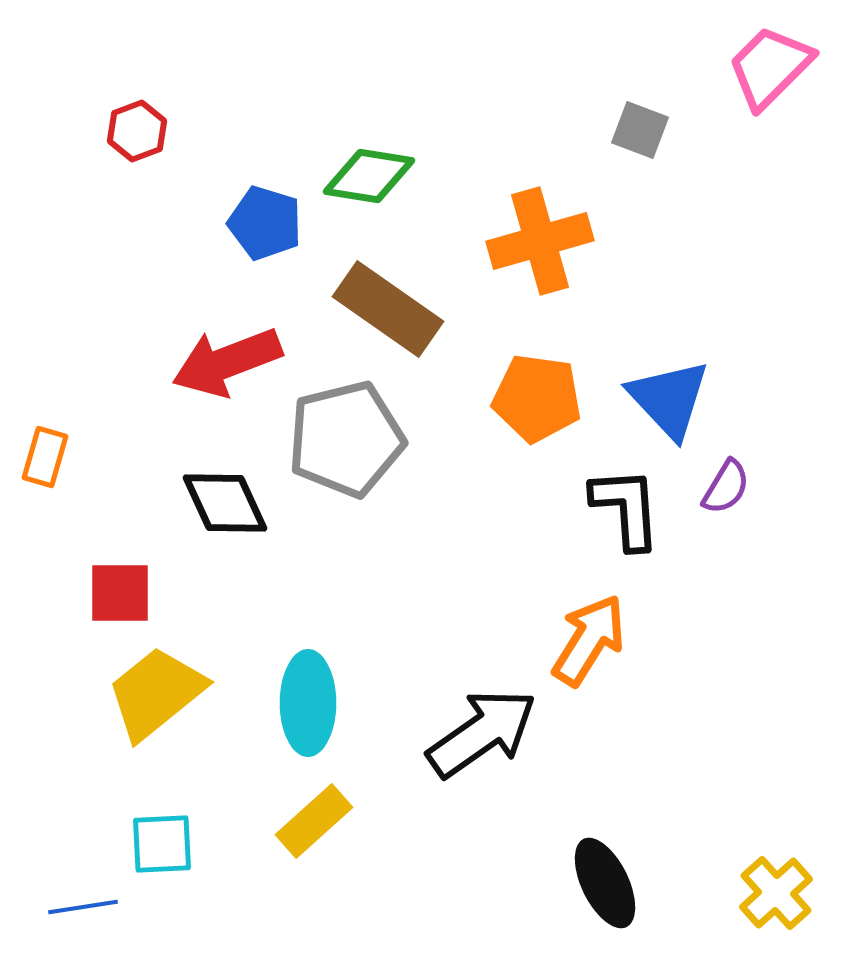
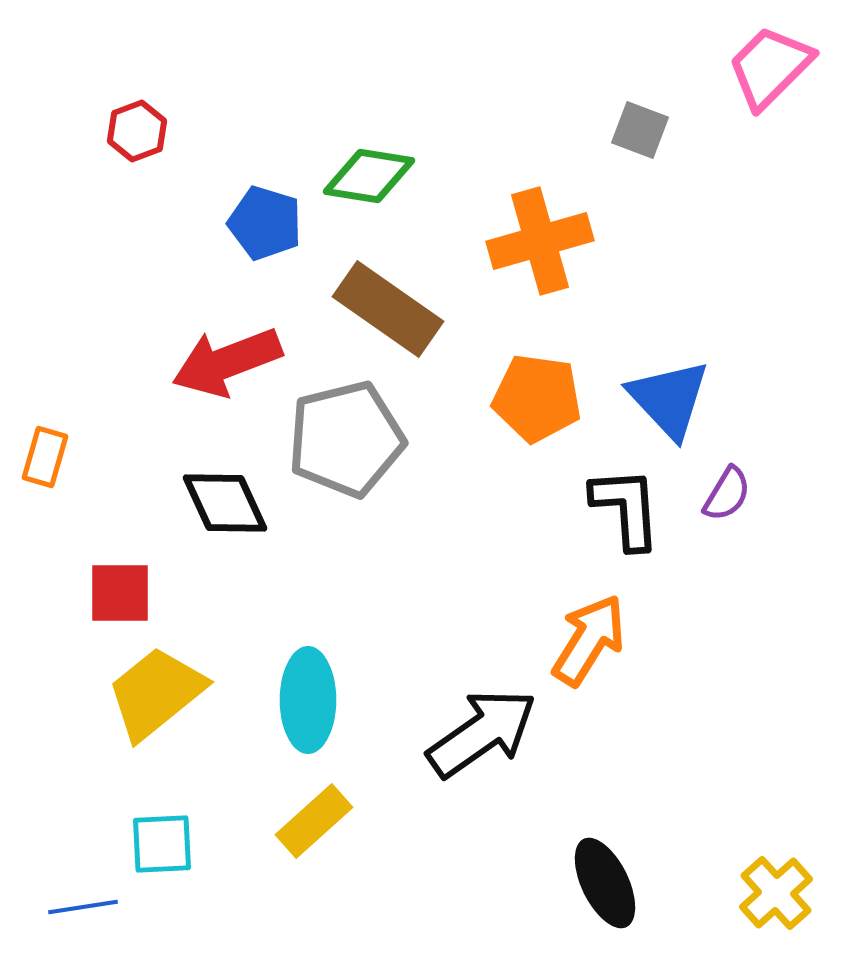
purple semicircle: moved 1 px right, 7 px down
cyan ellipse: moved 3 px up
